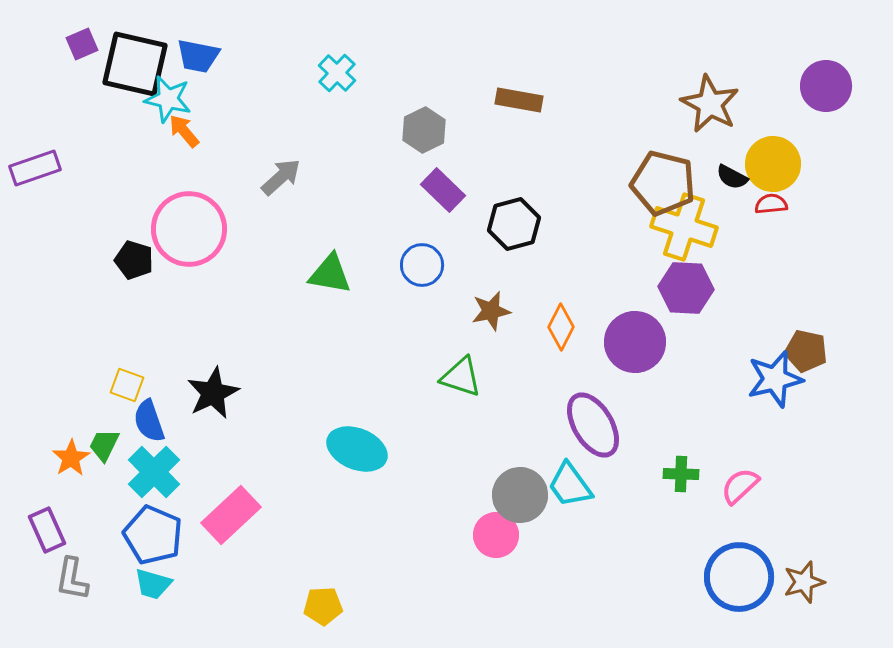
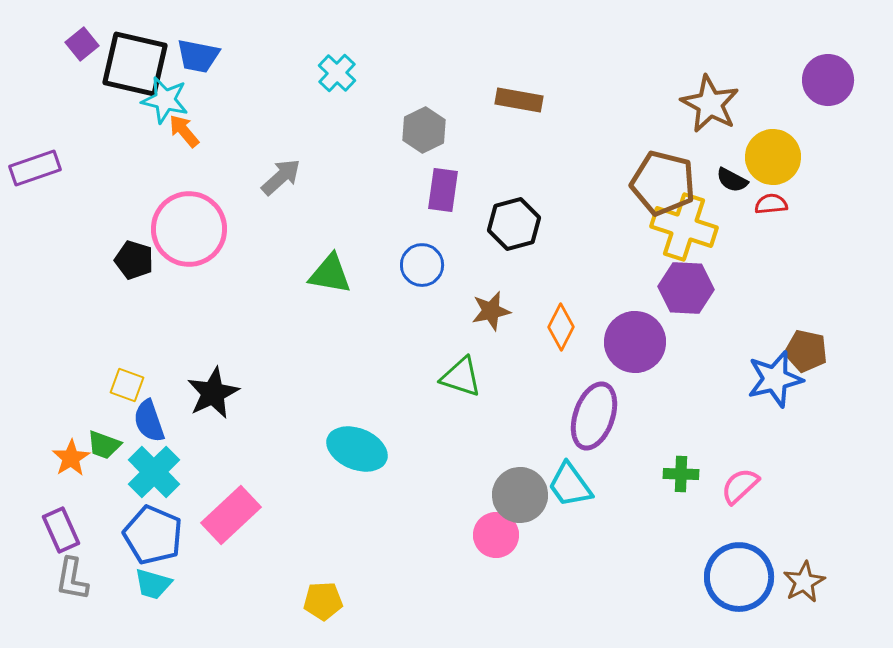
purple square at (82, 44): rotated 16 degrees counterclockwise
purple circle at (826, 86): moved 2 px right, 6 px up
cyan star at (168, 99): moved 3 px left, 1 px down
yellow circle at (773, 164): moved 7 px up
black semicircle at (732, 177): moved 3 px down
purple rectangle at (443, 190): rotated 54 degrees clockwise
purple ellipse at (593, 425): moved 1 px right, 9 px up; rotated 50 degrees clockwise
green trapezoid at (104, 445): rotated 96 degrees counterclockwise
purple rectangle at (47, 530): moved 14 px right
brown star at (804, 582): rotated 12 degrees counterclockwise
yellow pentagon at (323, 606): moved 5 px up
